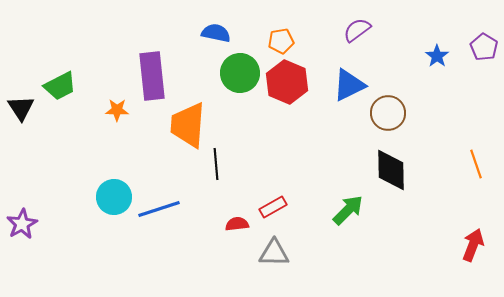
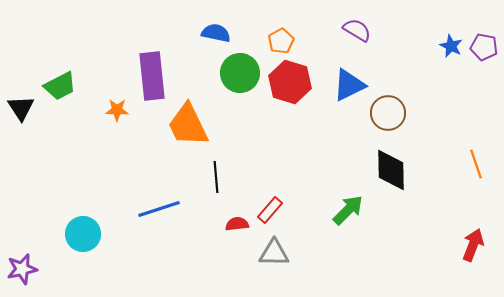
purple semicircle: rotated 68 degrees clockwise
orange pentagon: rotated 20 degrees counterclockwise
purple pentagon: rotated 20 degrees counterclockwise
blue star: moved 14 px right, 10 px up; rotated 10 degrees counterclockwise
red hexagon: moved 3 px right; rotated 6 degrees counterclockwise
orange trapezoid: rotated 30 degrees counterclockwise
black line: moved 13 px down
cyan circle: moved 31 px left, 37 px down
red rectangle: moved 3 px left, 3 px down; rotated 20 degrees counterclockwise
purple star: moved 45 px down; rotated 16 degrees clockwise
